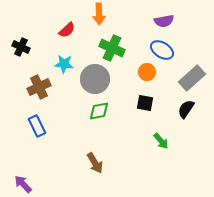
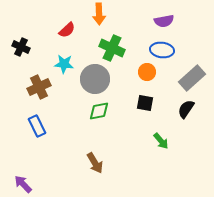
blue ellipse: rotated 25 degrees counterclockwise
